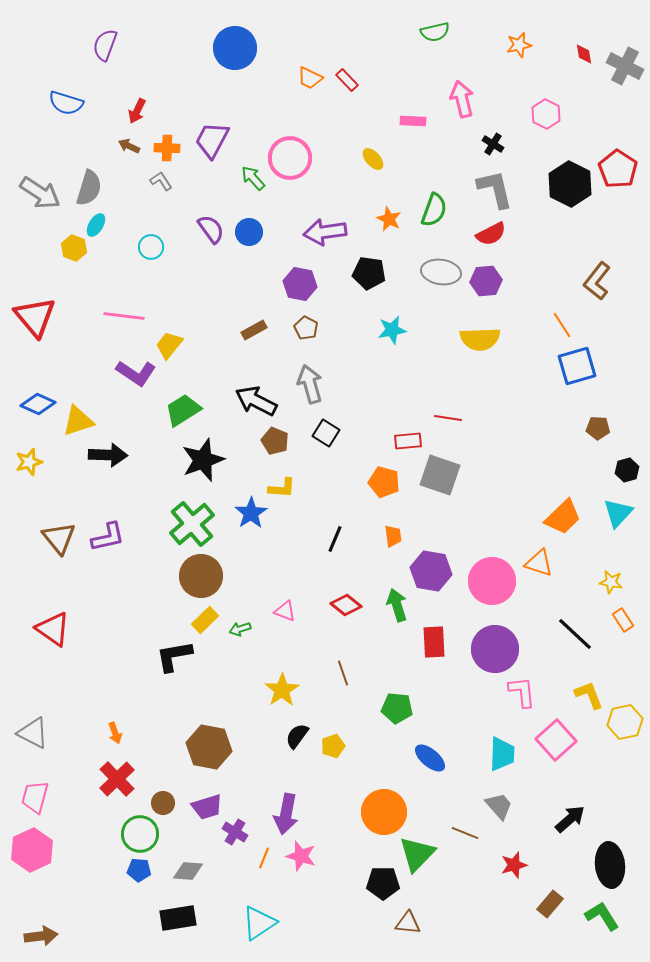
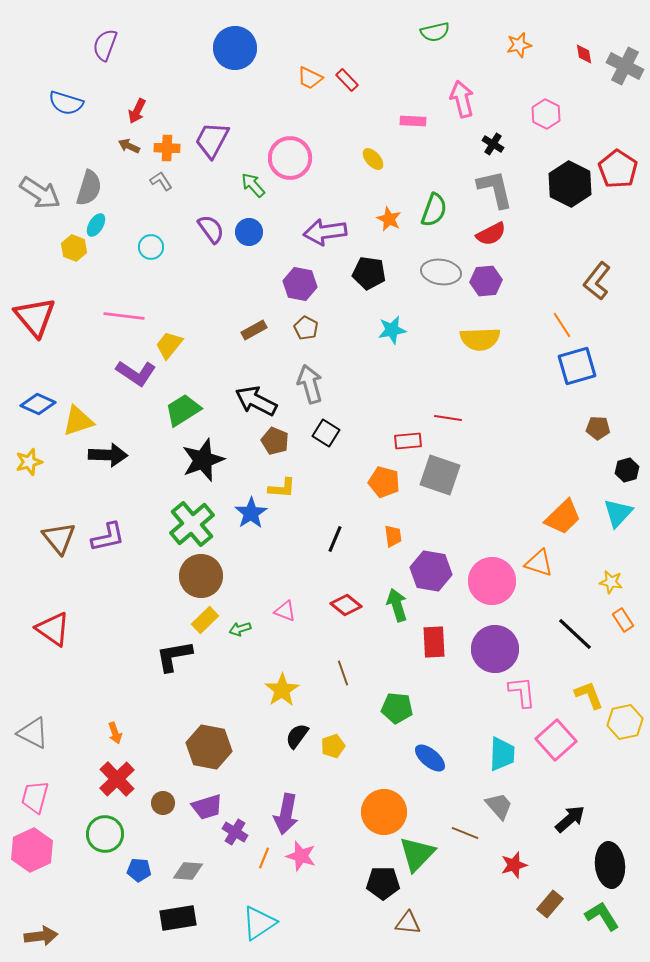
green arrow at (253, 178): moved 7 px down
green circle at (140, 834): moved 35 px left
